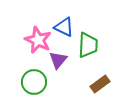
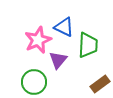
pink star: rotated 24 degrees clockwise
